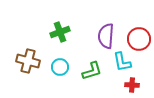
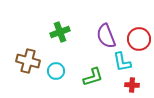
purple semicircle: rotated 25 degrees counterclockwise
cyan circle: moved 4 px left, 4 px down
green L-shape: moved 1 px right, 6 px down
